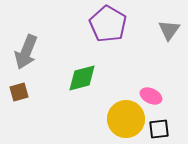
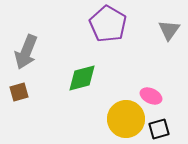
black square: rotated 10 degrees counterclockwise
